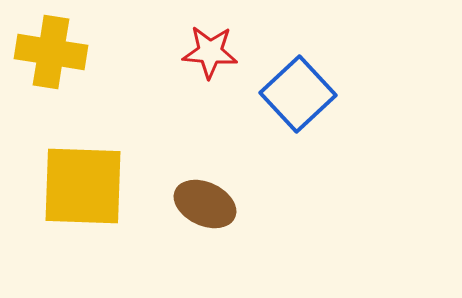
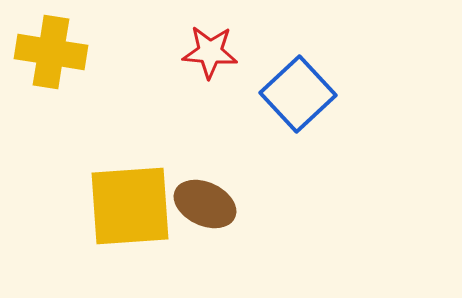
yellow square: moved 47 px right, 20 px down; rotated 6 degrees counterclockwise
